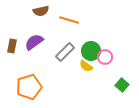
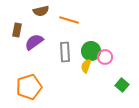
brown rectangle: moved 5 px right, 16 px up
gray rectangle: rotated 48 degrees counterclockwise
yellow semicircle: rotated 72 degrees clockwise
